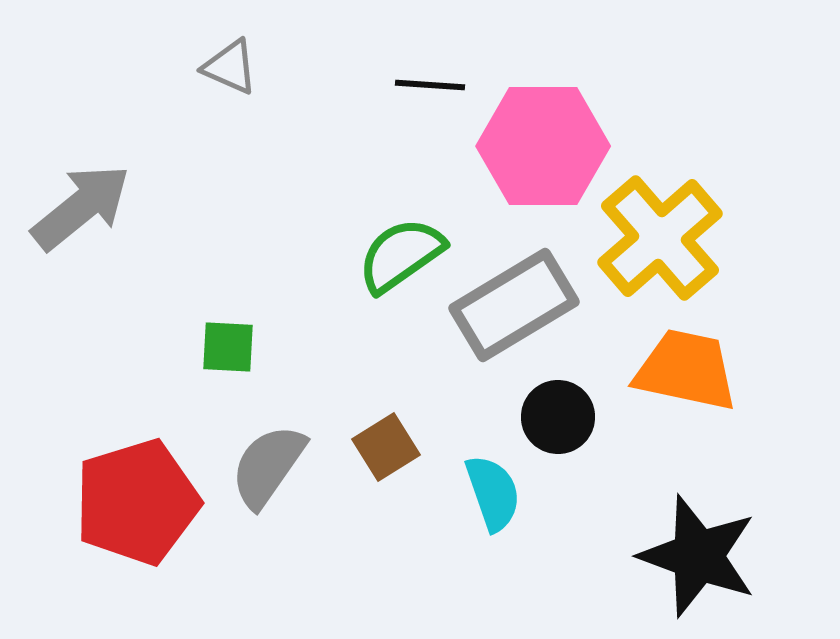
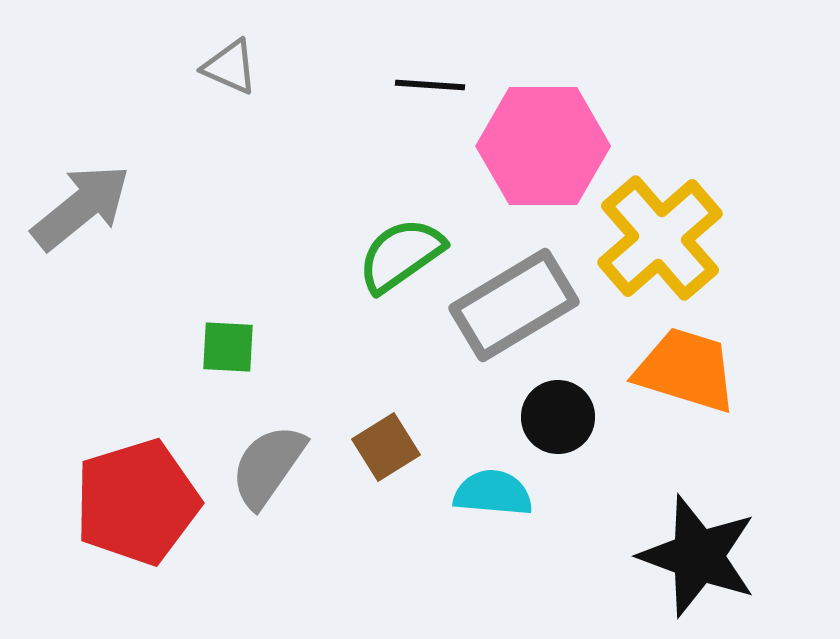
orange trapezoid: rotated 5 degrees clockwise
cyan semicircle: rotated 66 degrees counterclockwise
